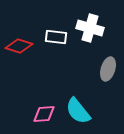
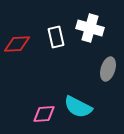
white rectangle: rotated 70 degrees clockwise
red diamond: moved 2 px left, 2 px up; rotated 20 degrees counterclockwise
cyan semicircle: moved 4 px up; rotated 24 degrees counterclockwise
